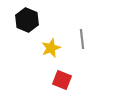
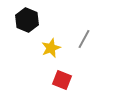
gray line: moved 2 px right; rotated 36 degrees clockwise
